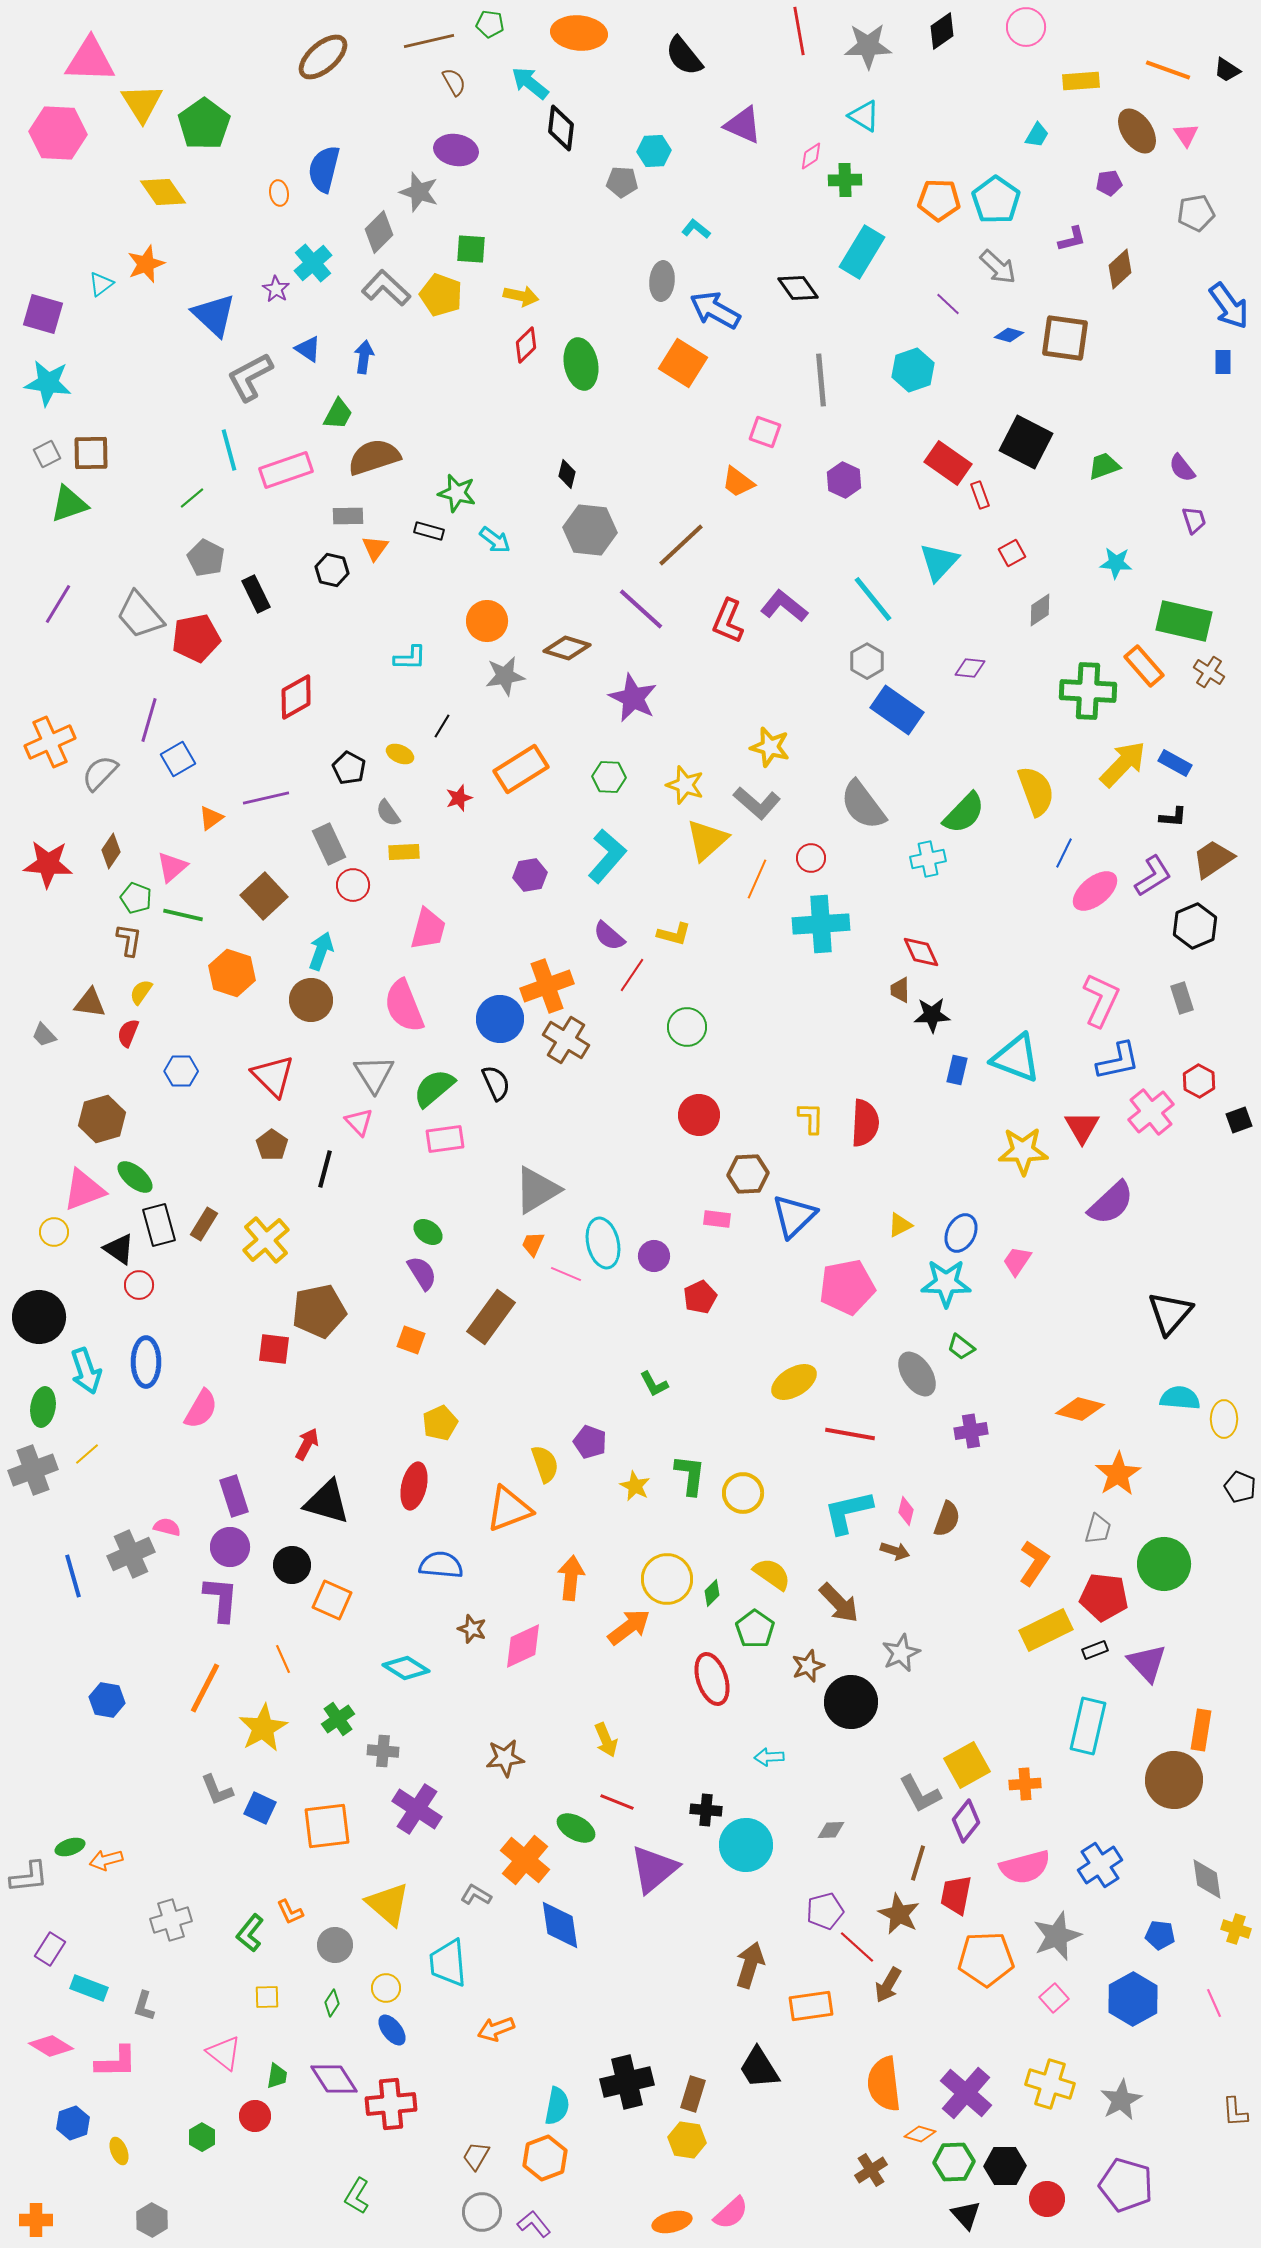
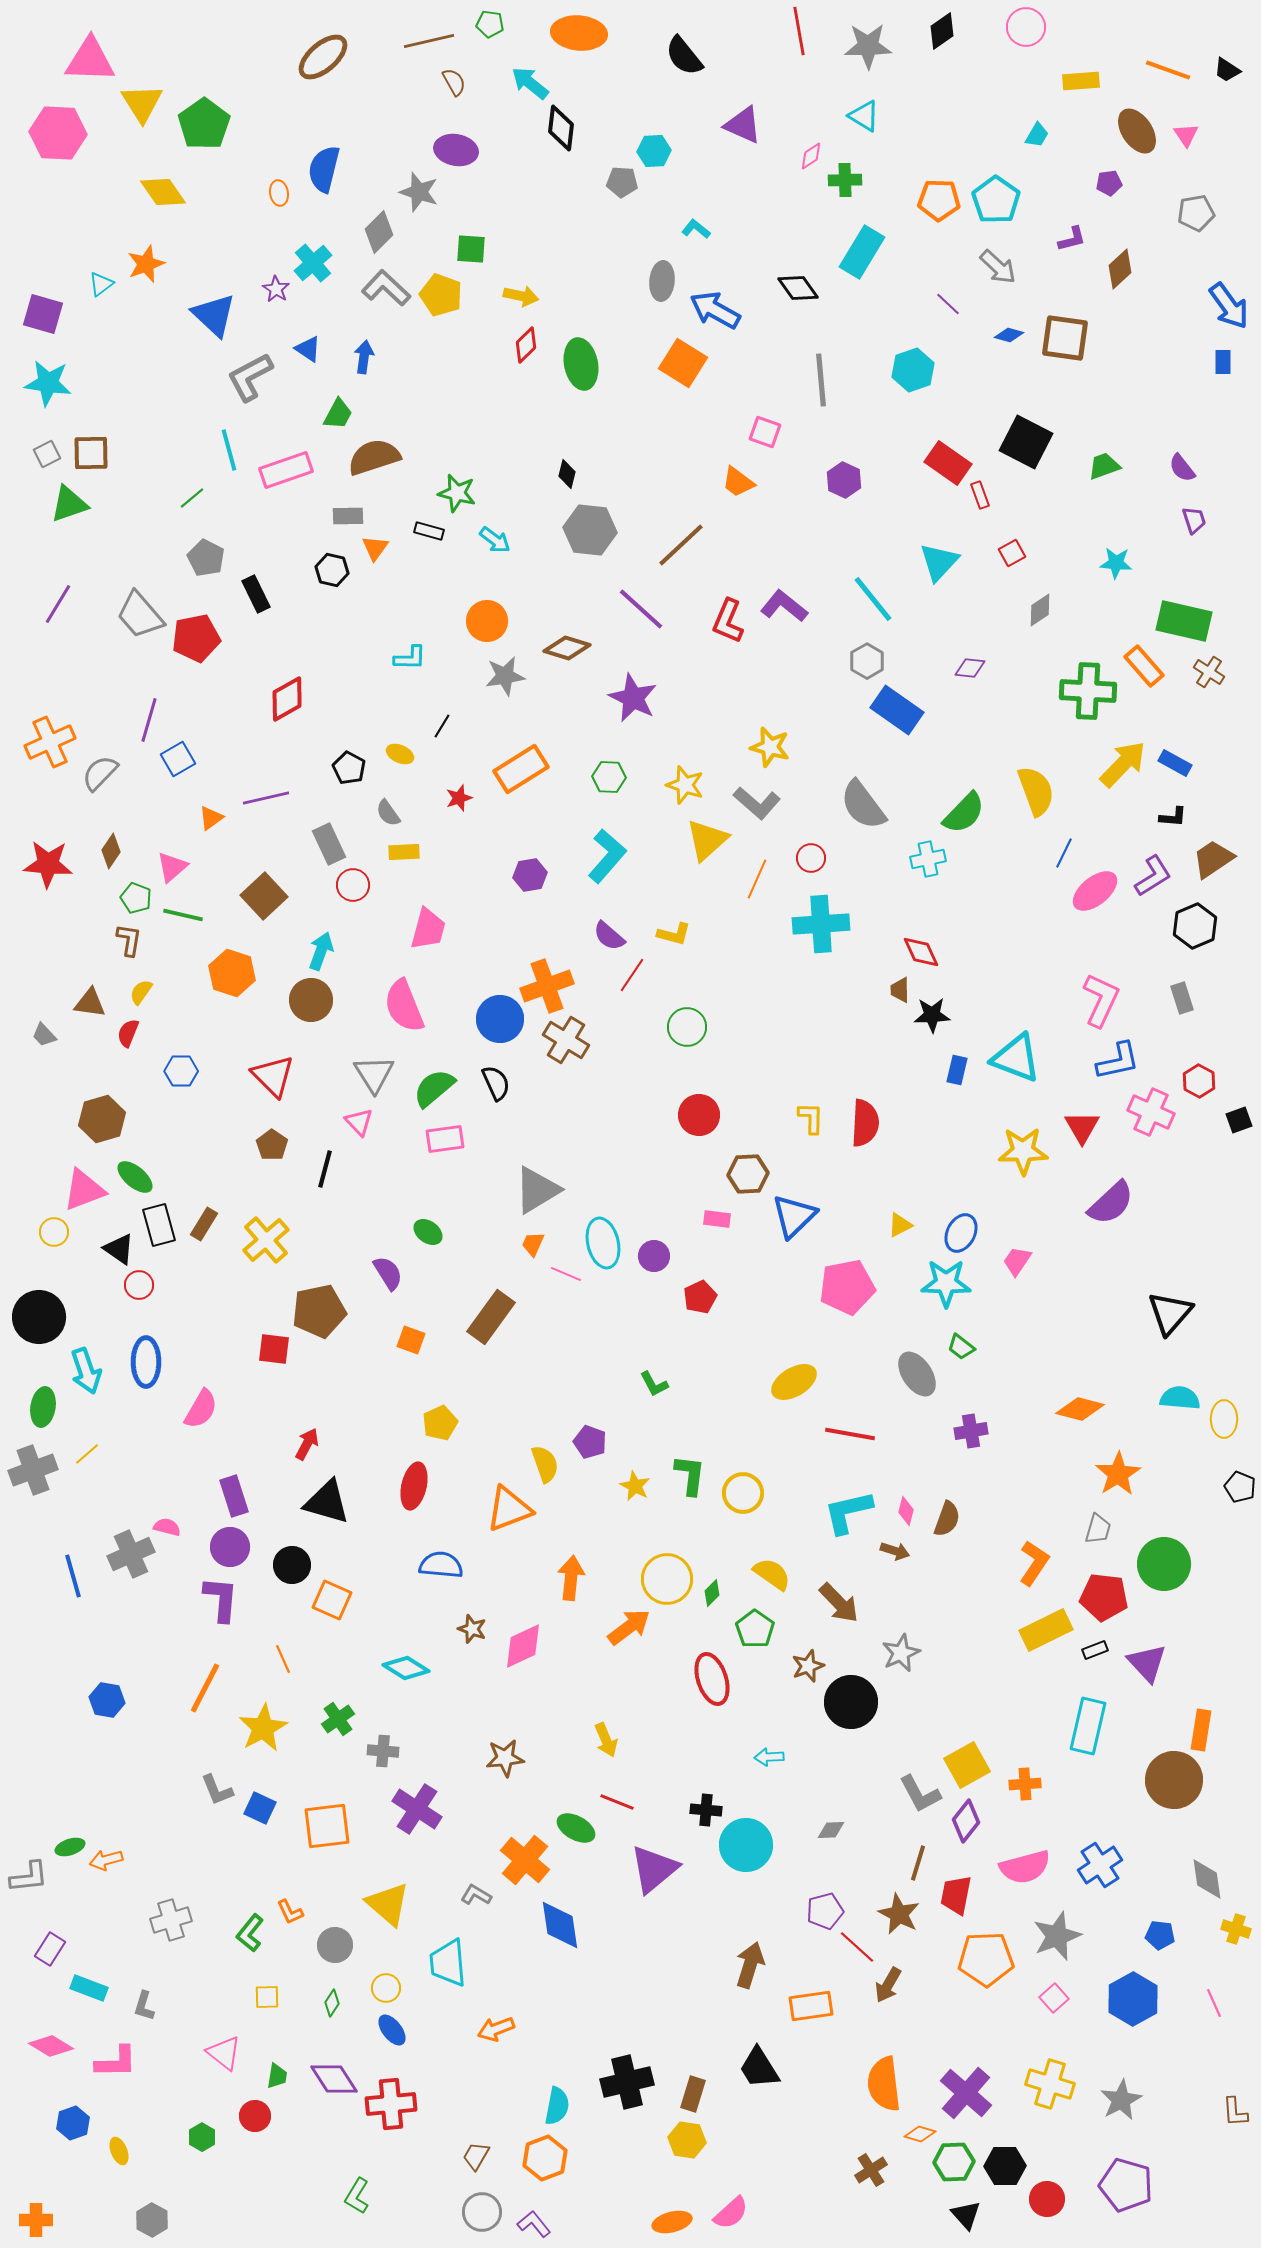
red diamond at (296, 697): moved 9 px left, 2 px down
pink cross at (1151, 1112): rotated 27 degrees counterclockwise
purple semicircle at (422, 1273): moved 34 px left
